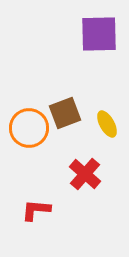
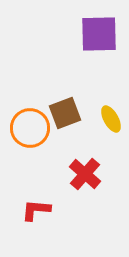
yellow ellipse: moved 4 px right, 5 px up
orange circle: moved 1 px right
